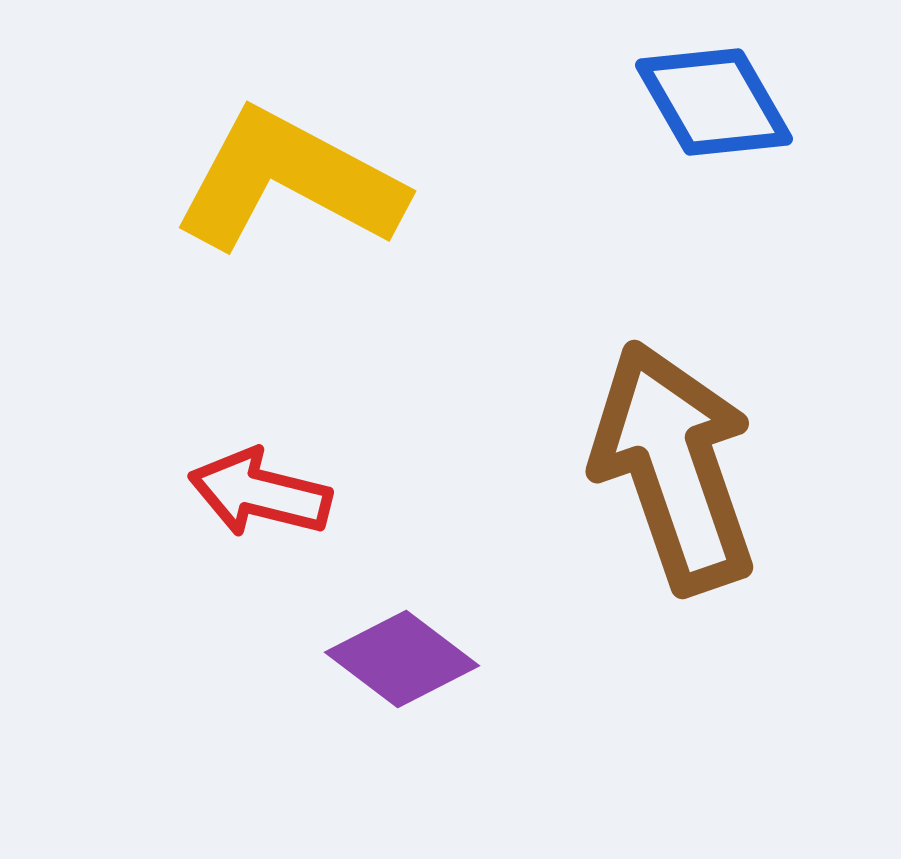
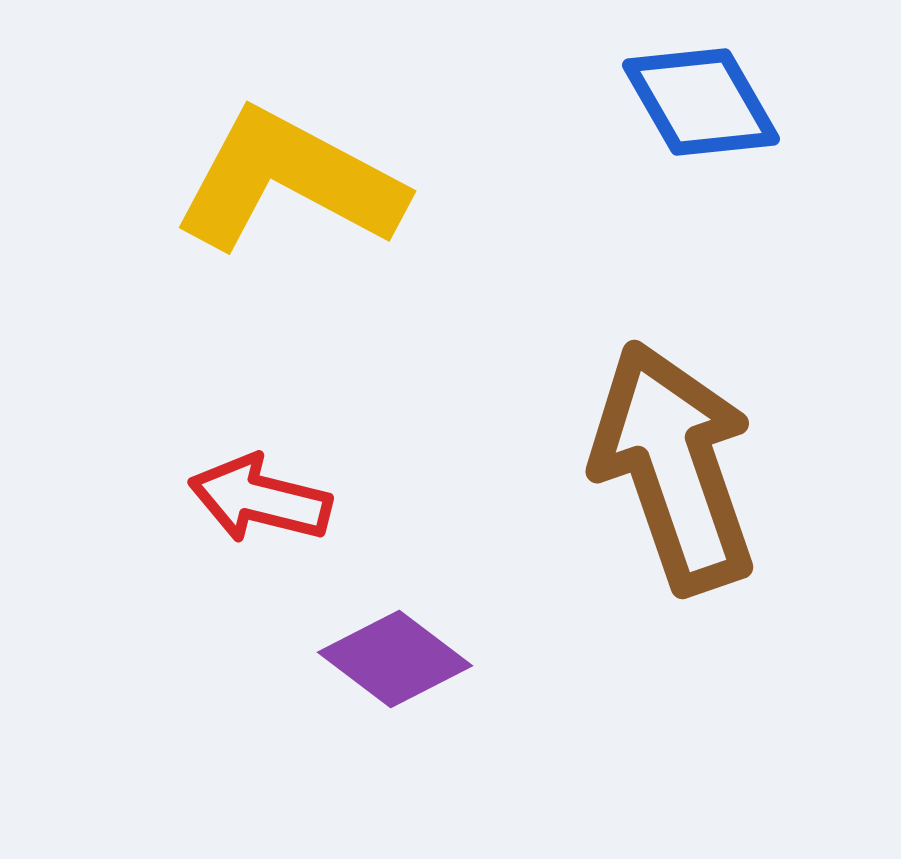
blue diamond: moved 13 px left
red arrow: moved 6 px down
purple diamond: moved 7 px left
